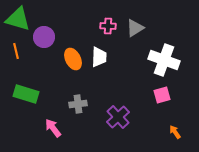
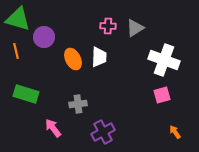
purple cross: moved 15 px left, 15 px down; rotated 15 degrees clockwise
